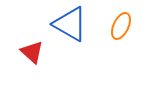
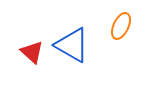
blue triangle: moved 2 px right, 21 px down
